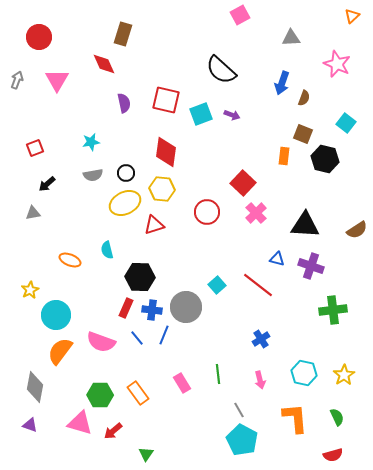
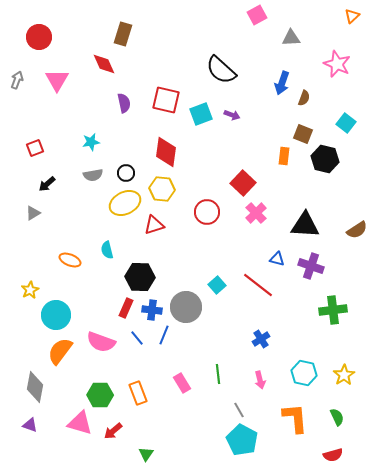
pink square at (240, 15): moved 17 px right
gray triangle at (33, 213): rotated 21 degrees counterclockwise
orange rectangle at (138, 393): rotated 15 degrees clockwise
